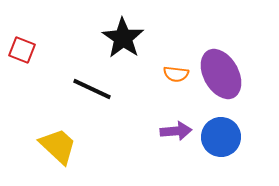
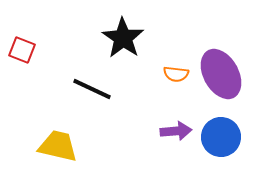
yellow trapezoid: rotated 30 degrees counterclockwise
